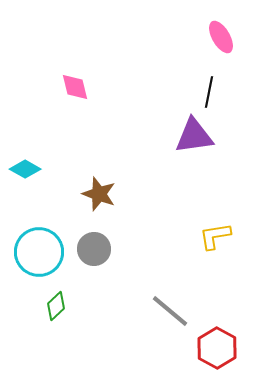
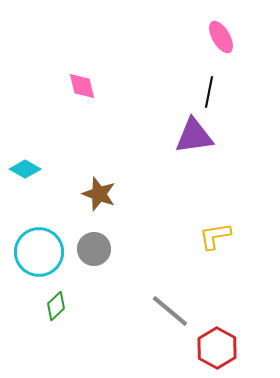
pink diamond: moved 7 px right, 1 px up
